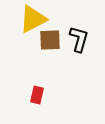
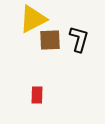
red rectangle: rotated 12 degrees counterclockwise
